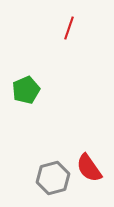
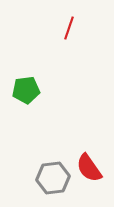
green pentagon: rotated 16 degrees clockwise
gray hexagon: rotated 8 degrees clockwise
